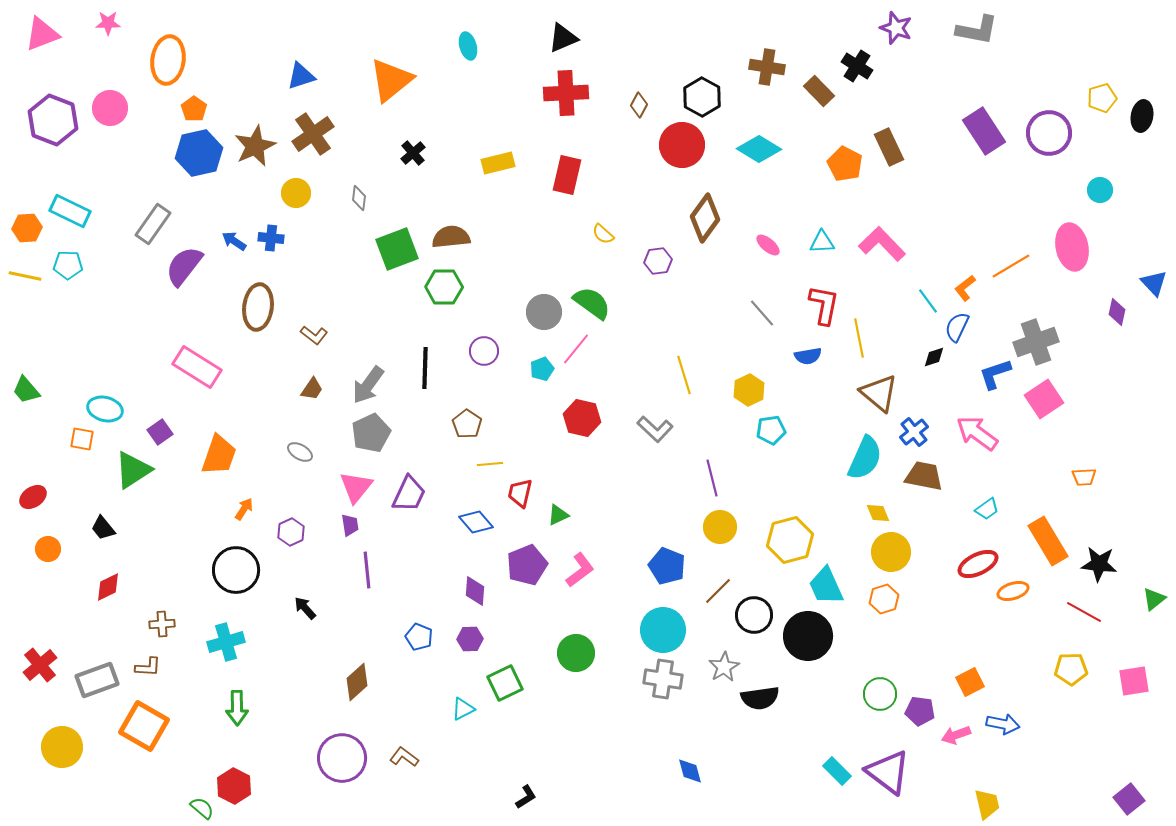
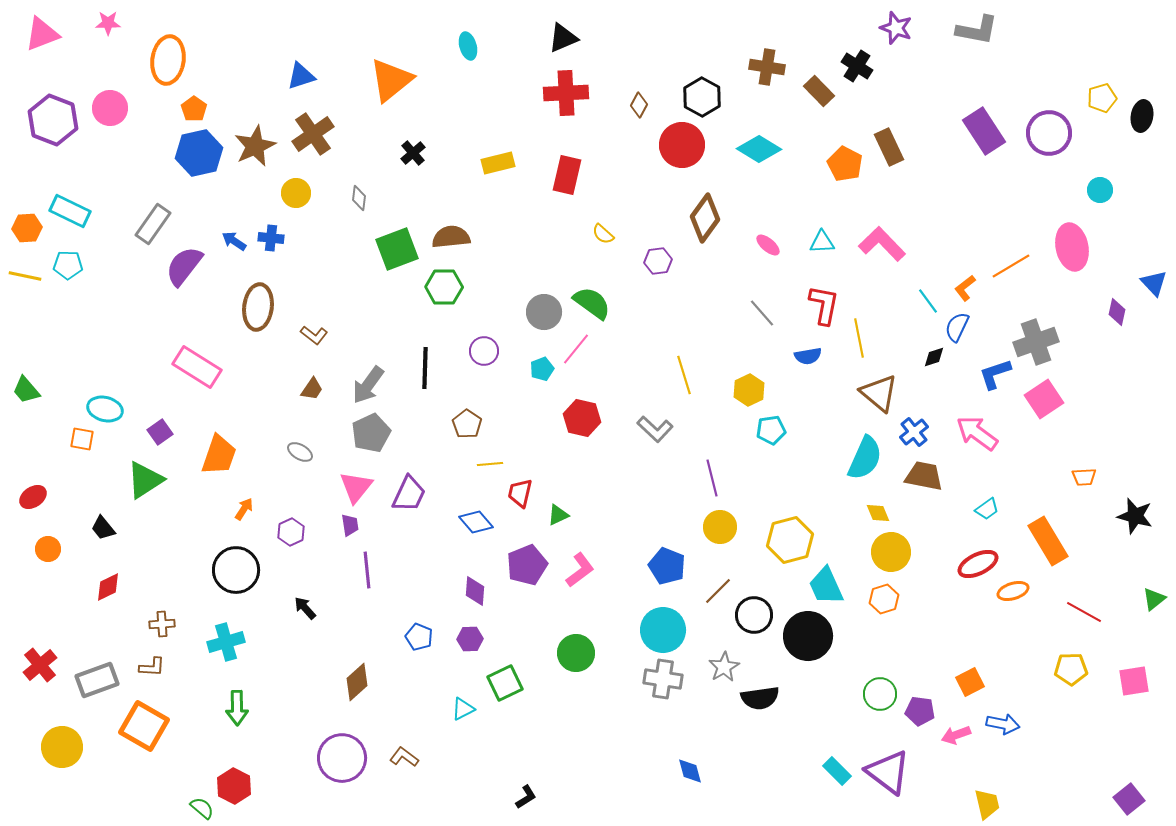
green triangle at (133, 470): moved 12 px right, 10 px down
black star at (1099, 564): moved 36 px right, 48 px up; rotated 9 degrees clockwise
brown L-shape at (148, 667): moved 4 px right
